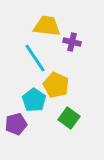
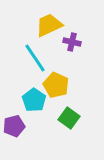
yellow trapezoid: moved 2 px right, 1 px up; rotated 32 degrees counterclockwise
purple pentagon: moved 2 px left, 2 px down
